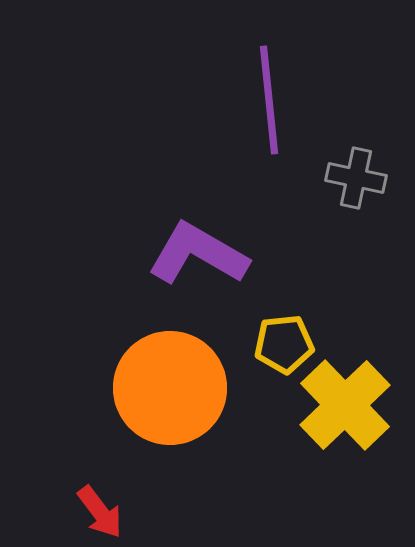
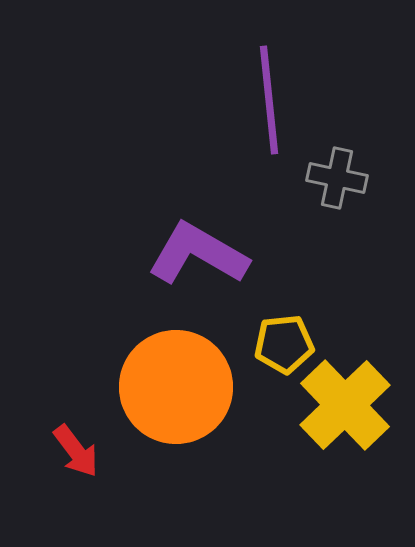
gray cross: moved 19 px left
orange circle: moved 6 px right, 1 px up
red arrow: moved 24 px left, 61 px up
